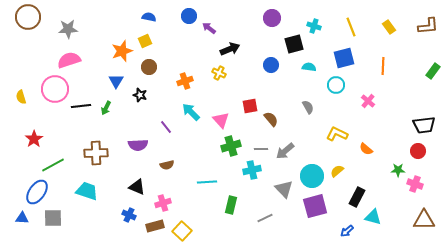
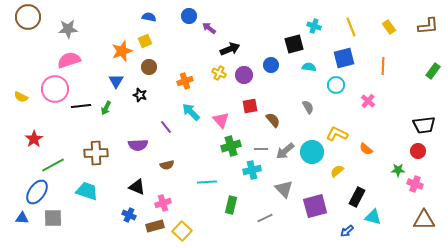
purple circle at (272, 18): moved 28 px left, 57 px down
yellow semicircle at (21, 97): rotated 48 degrees counterclockwise
brown semicircle at (271, 119): moved 2 px right, 1 px down
cyan circle at (312, 176): moved 24 px up
